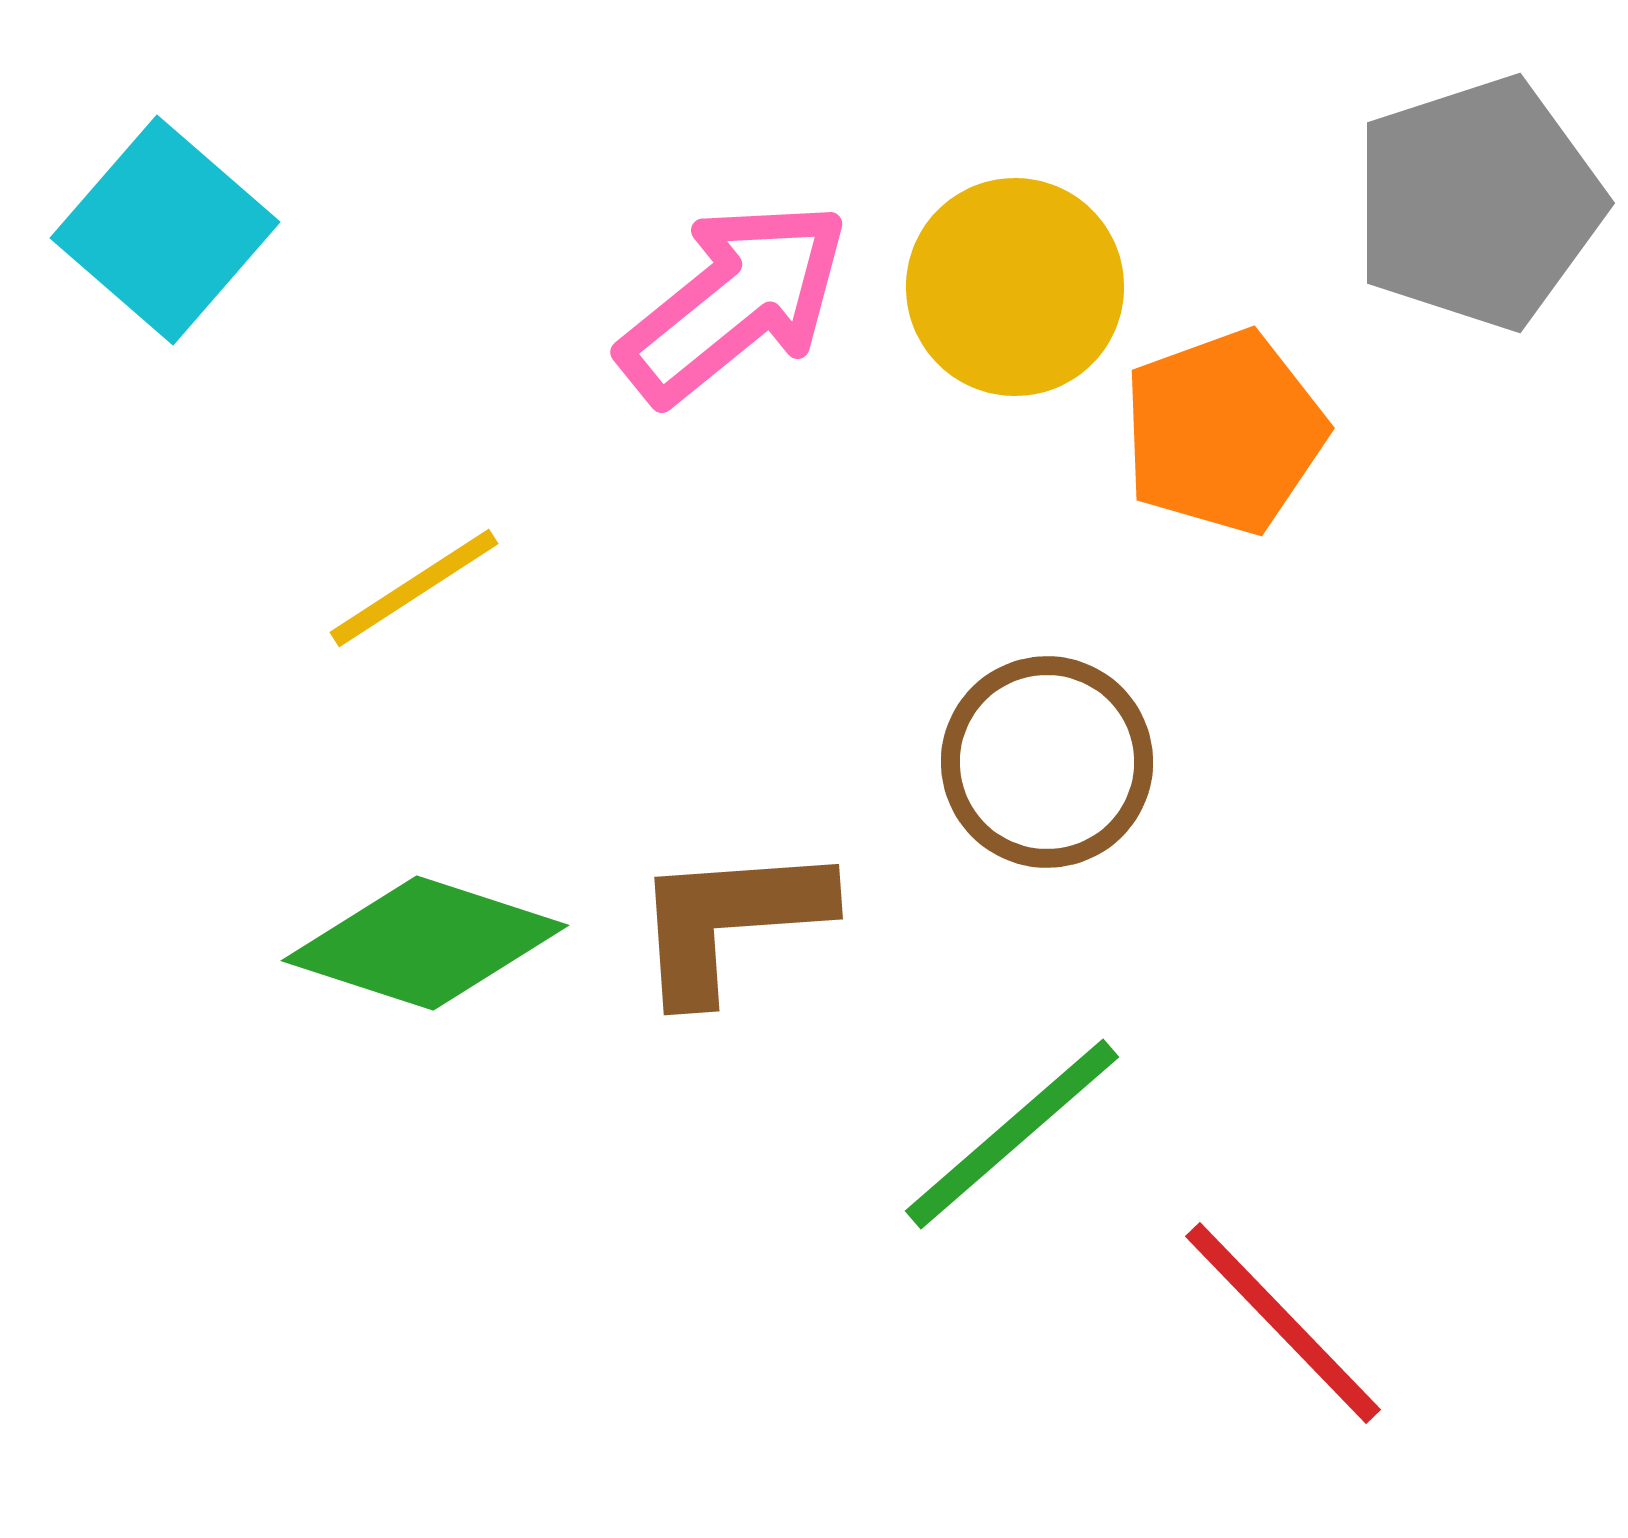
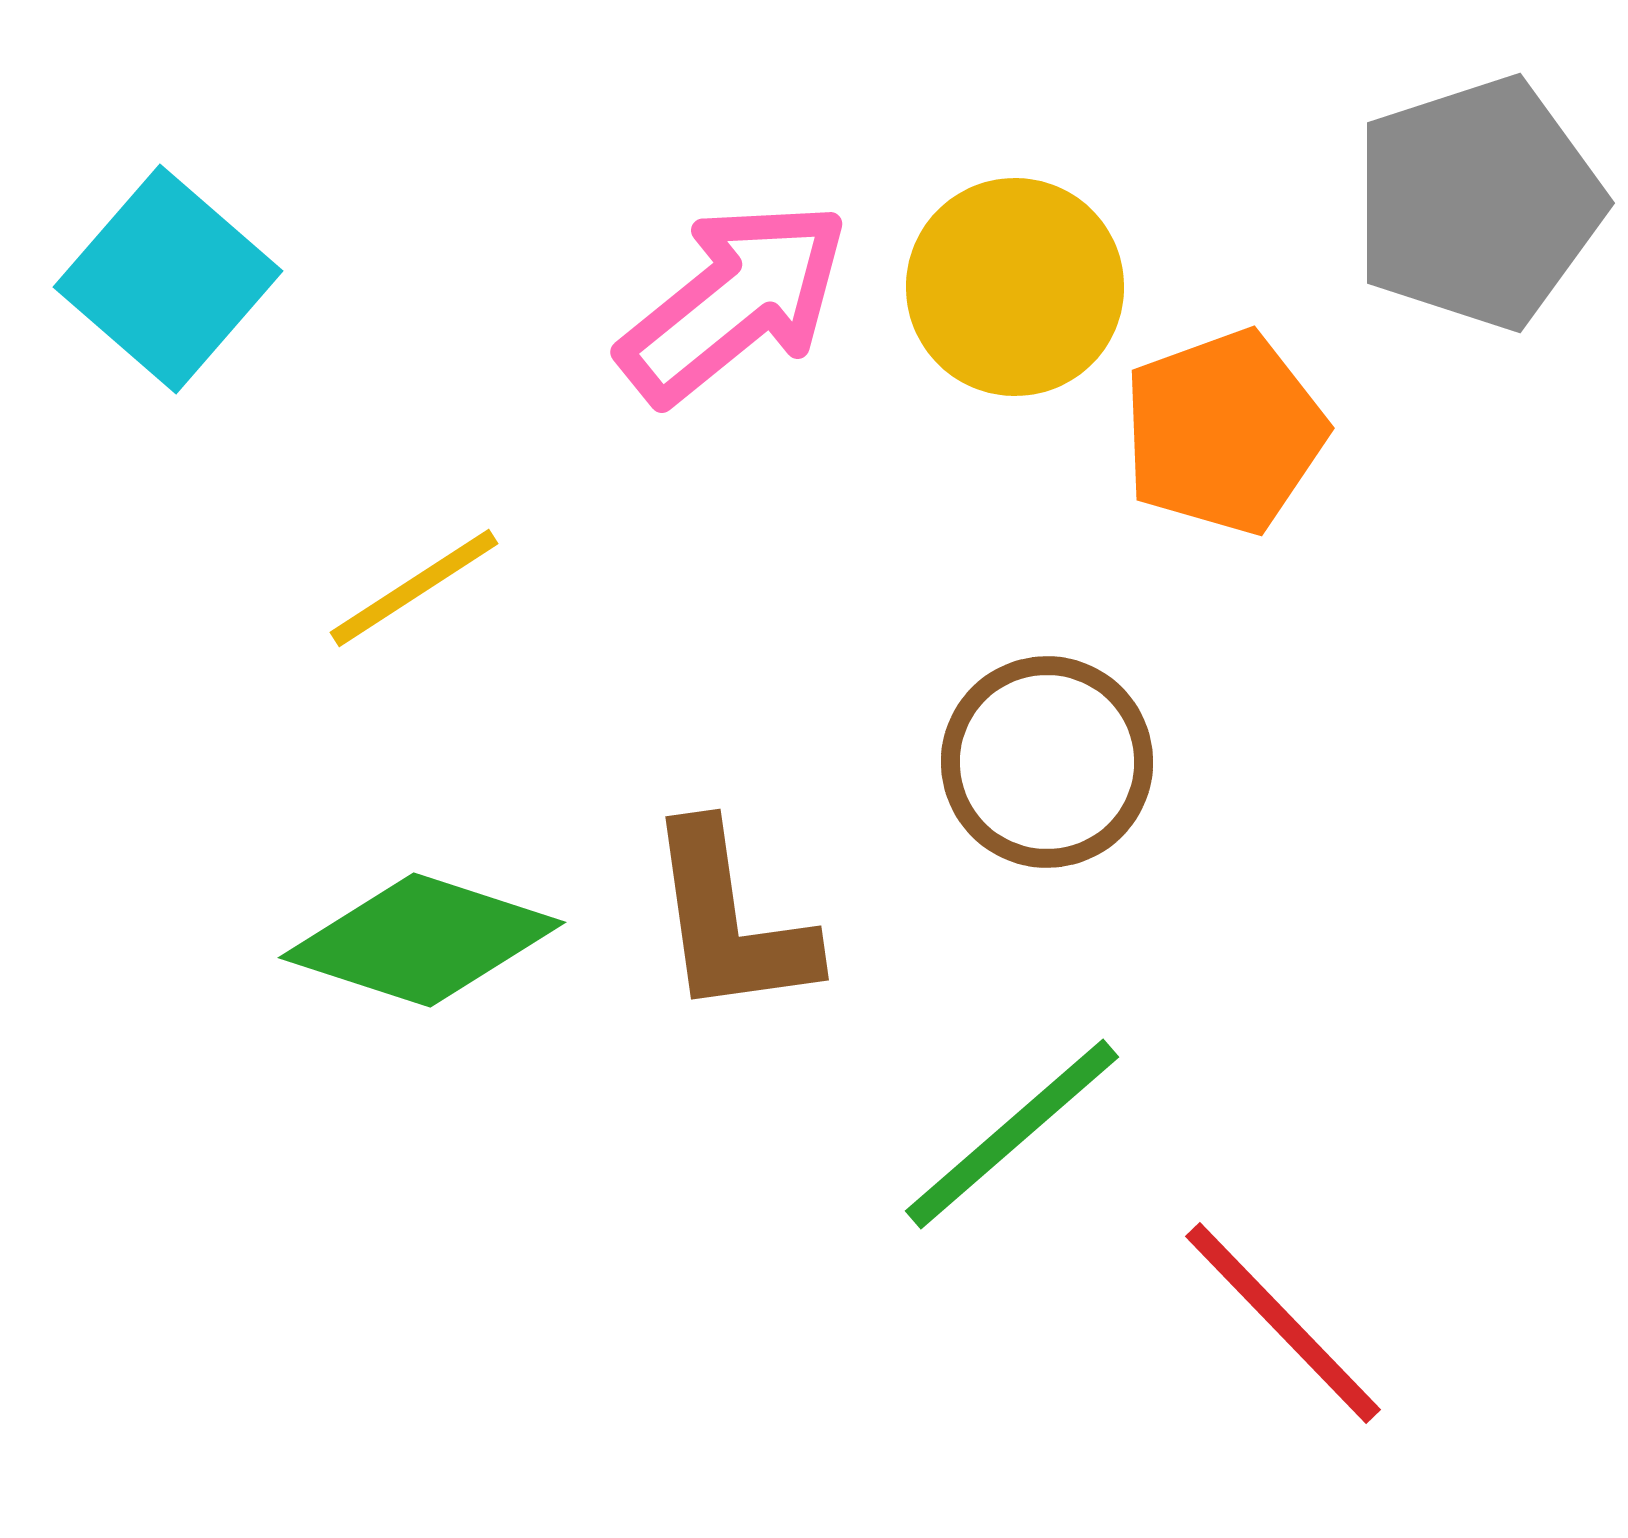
cyan square: moved 3 px right, 49 px down
brown L-shape: rotated 94 degrees counterclockwise
green diamond: moved 3 px left, 3 px up
